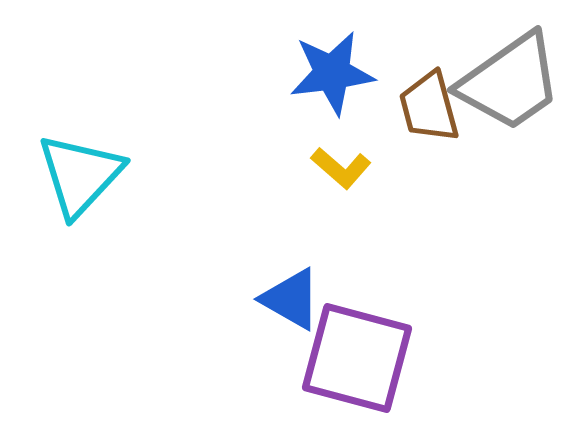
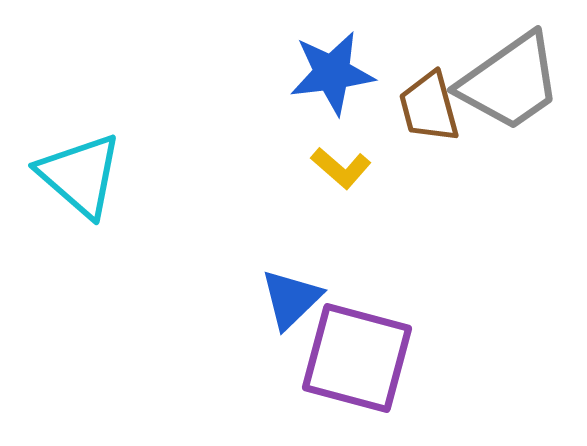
cyan triangle: rotated 32 degrees counterclockwise
blue triangle: rotated 46 degrees clockwise
